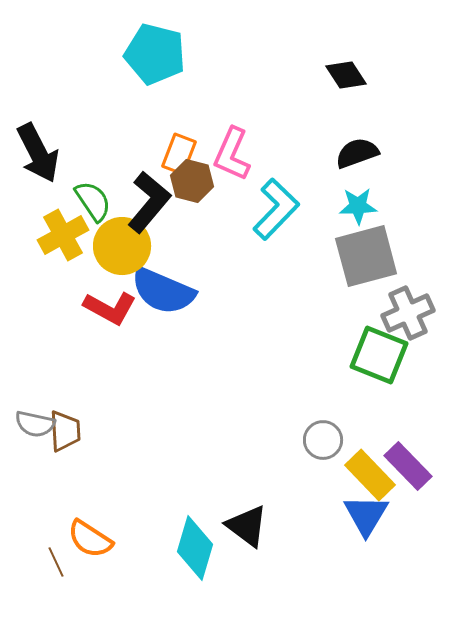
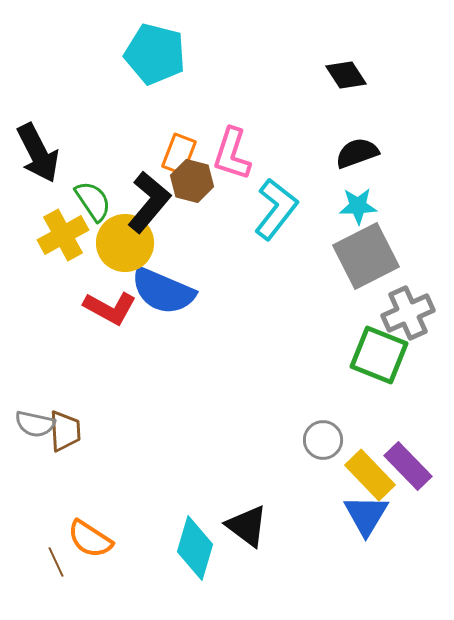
pink L-shape: rotated 6 degrees counterclockwise
cyan L-shape: rotated 6 degrees counterclockwise
yellow circle: moved 3 px right, 3 px up
gray square: rotated 12 degrees counterclockwise
